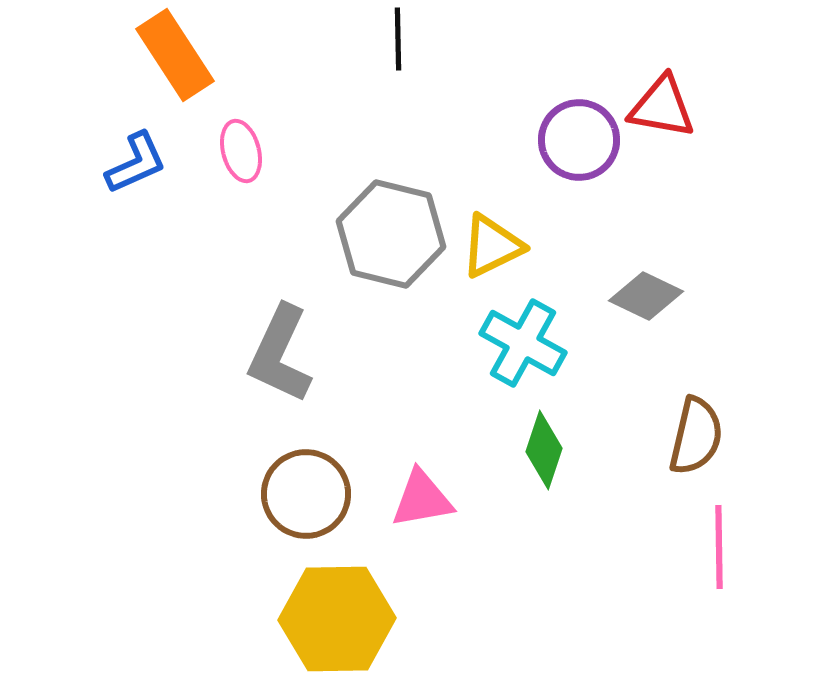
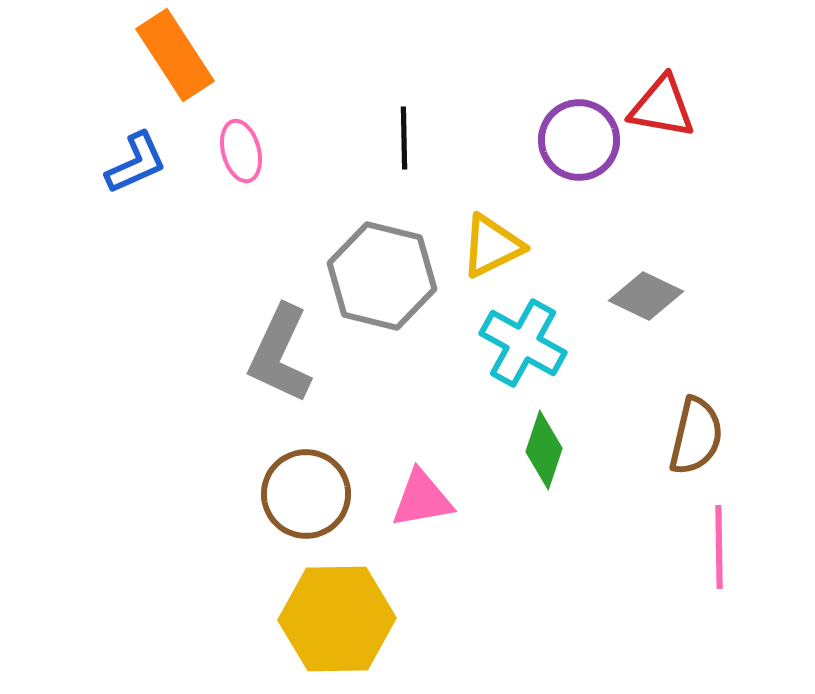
black line: moved 6 px right, 99 px down
gray hexagon: moved 9 px left, 42 px down
